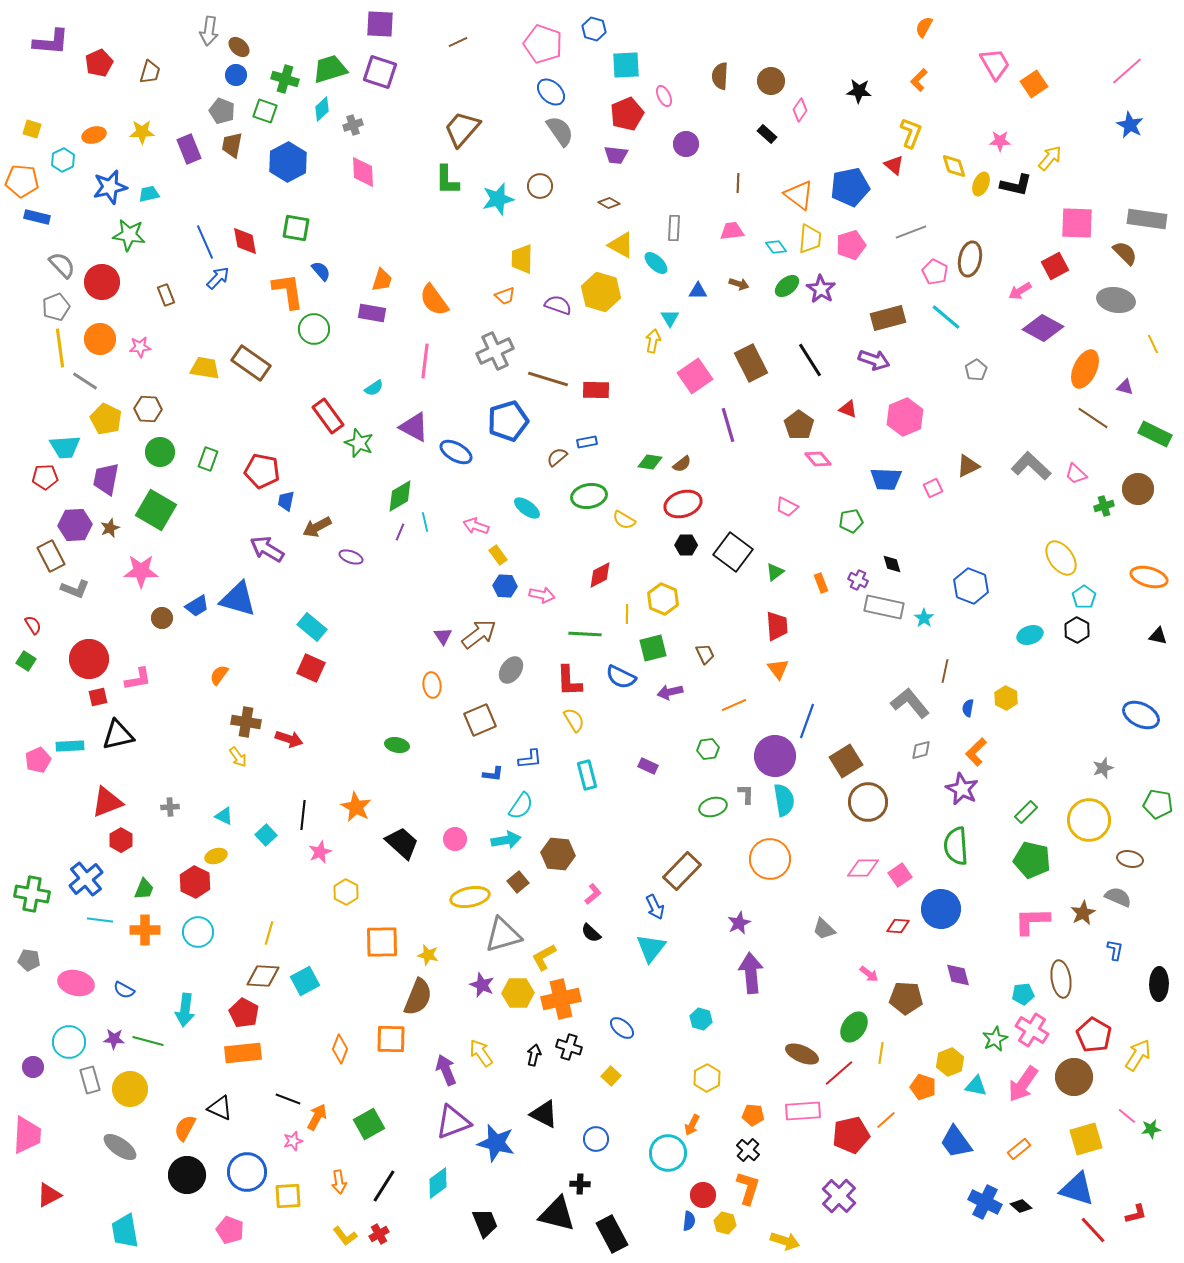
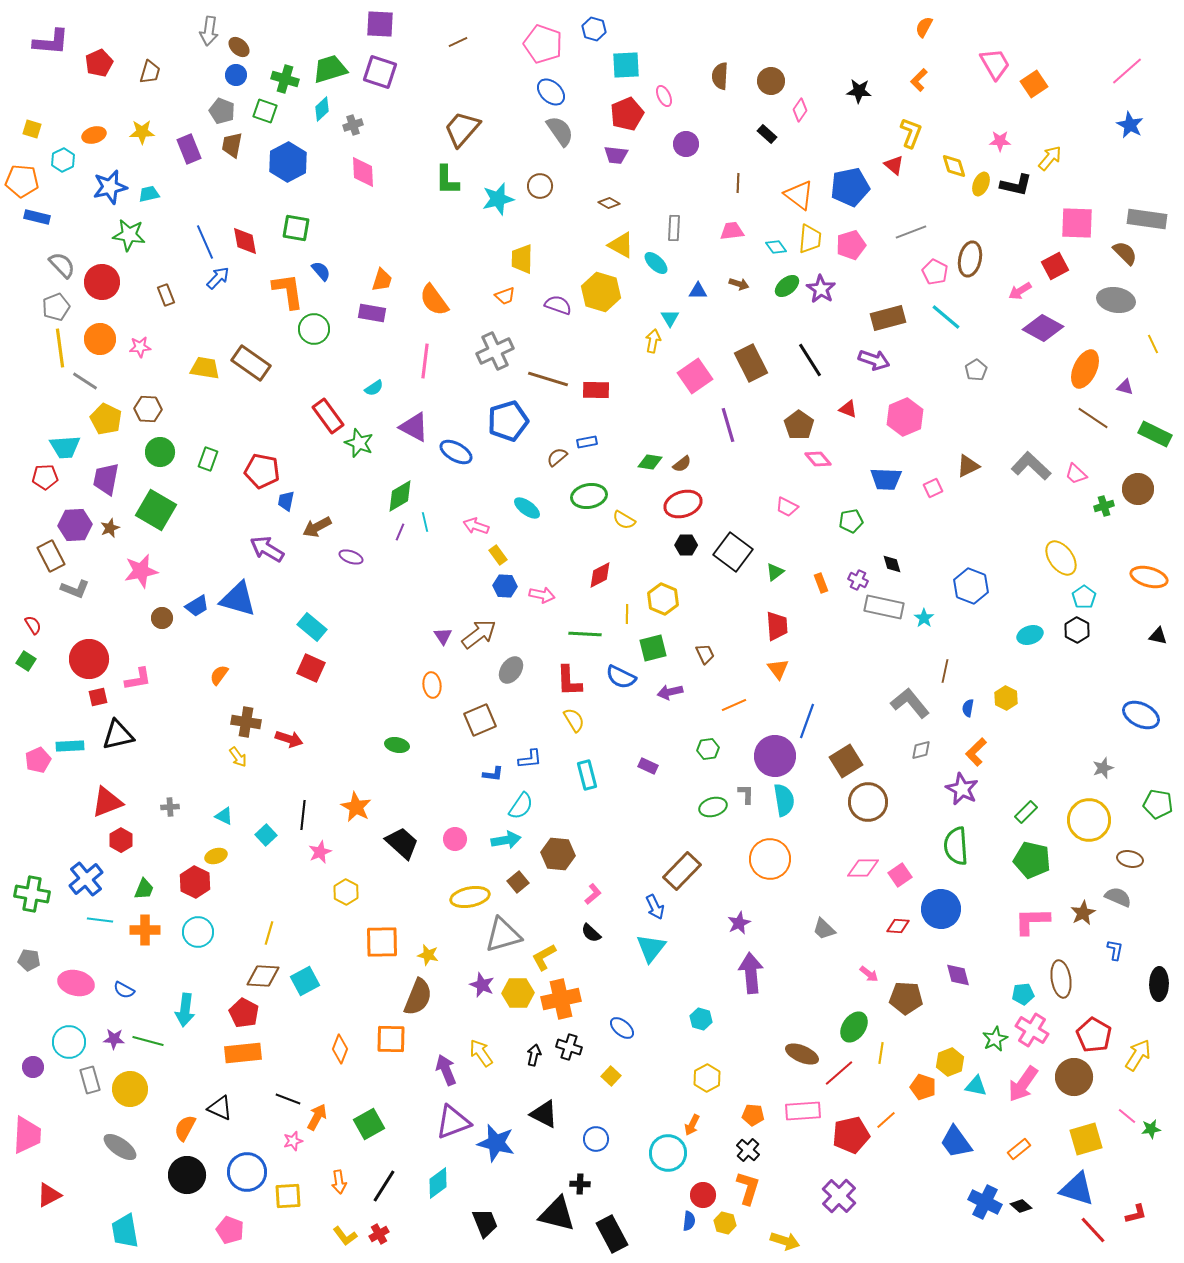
pink star at (141, 571): rotated 12 degrees counterclockwise
